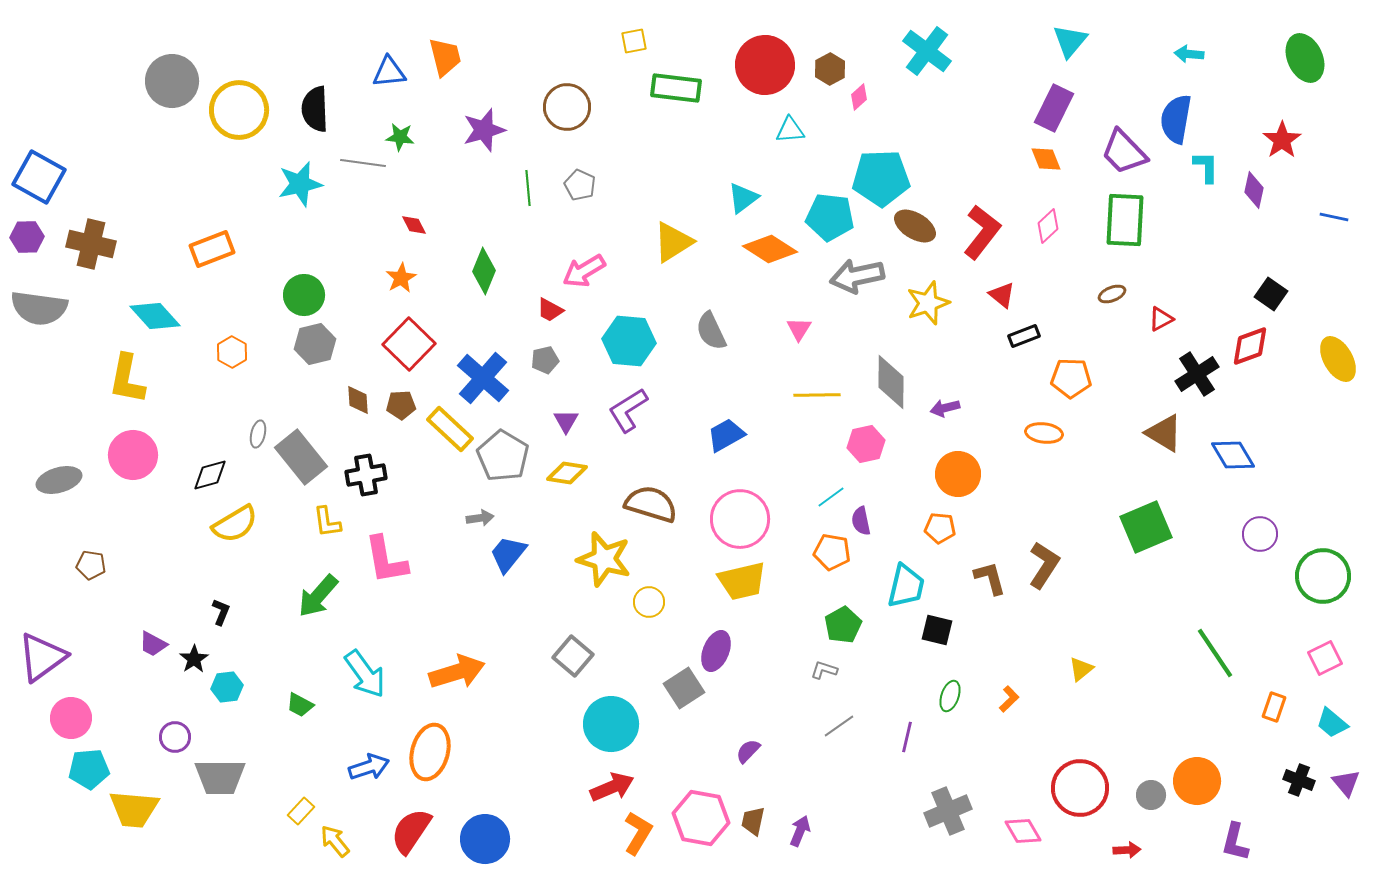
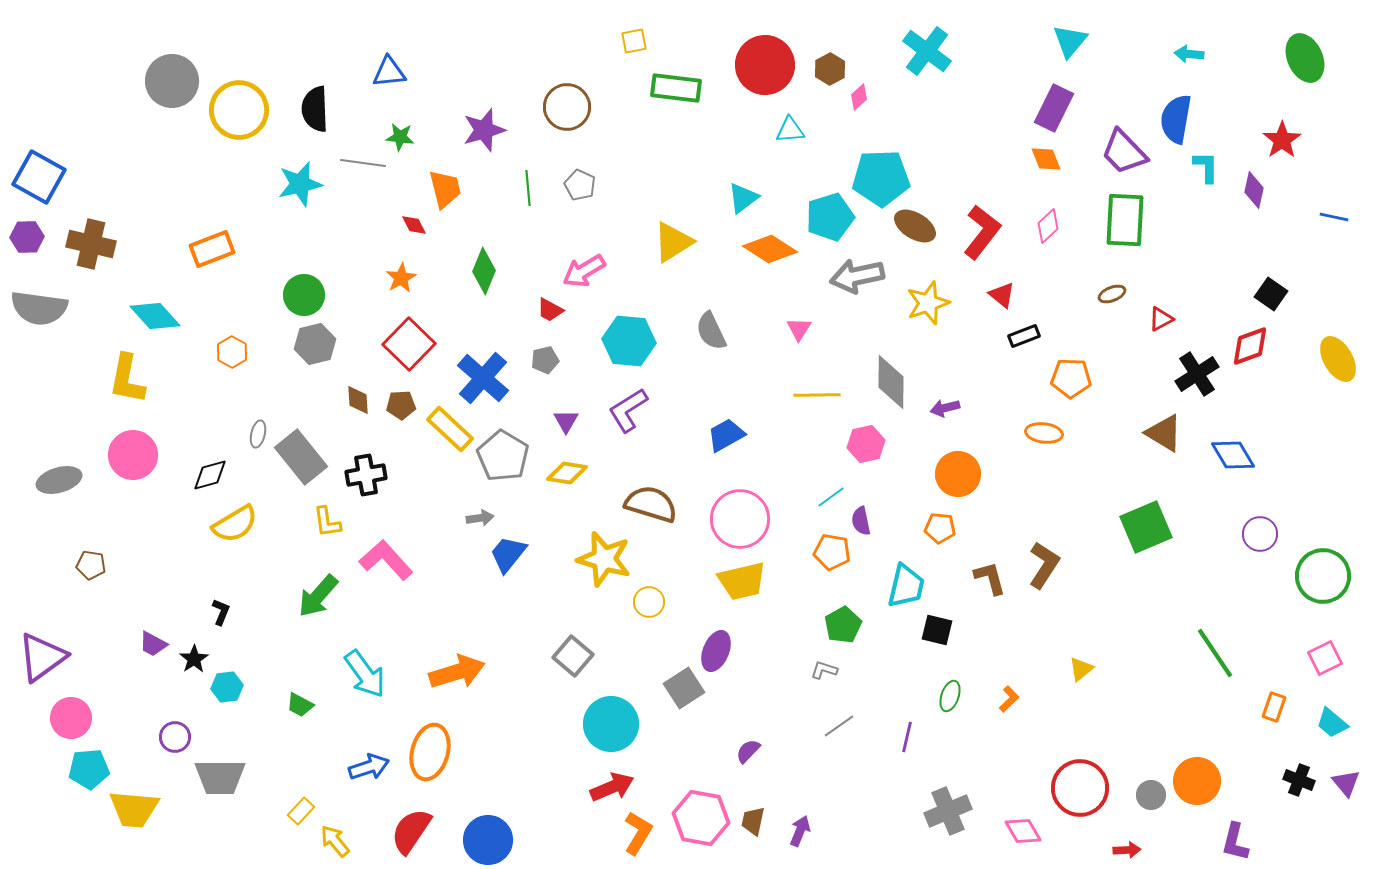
orange trapezoid at (445, 57): moved 132 px down
cyan pentagon at (830, 217): rotated 24 degrees counterclockwise
pink L-shape at (386, 560): rotated 148 degrees clockwise
blue circle at (485, 839): moved 3 px right, 1 px down
